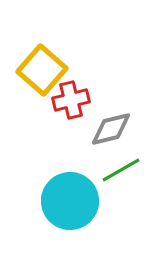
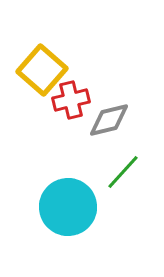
gray diamond: moved 2 px left, 9 px up
green line: moved 2 px right, 2 px down; rotated 18 degrees counterclockwise
cyan circle: moved 2 px left, 6 px down
